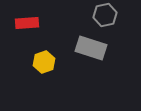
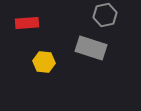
yellow hexagon: rotated 25 degrees clockwise
